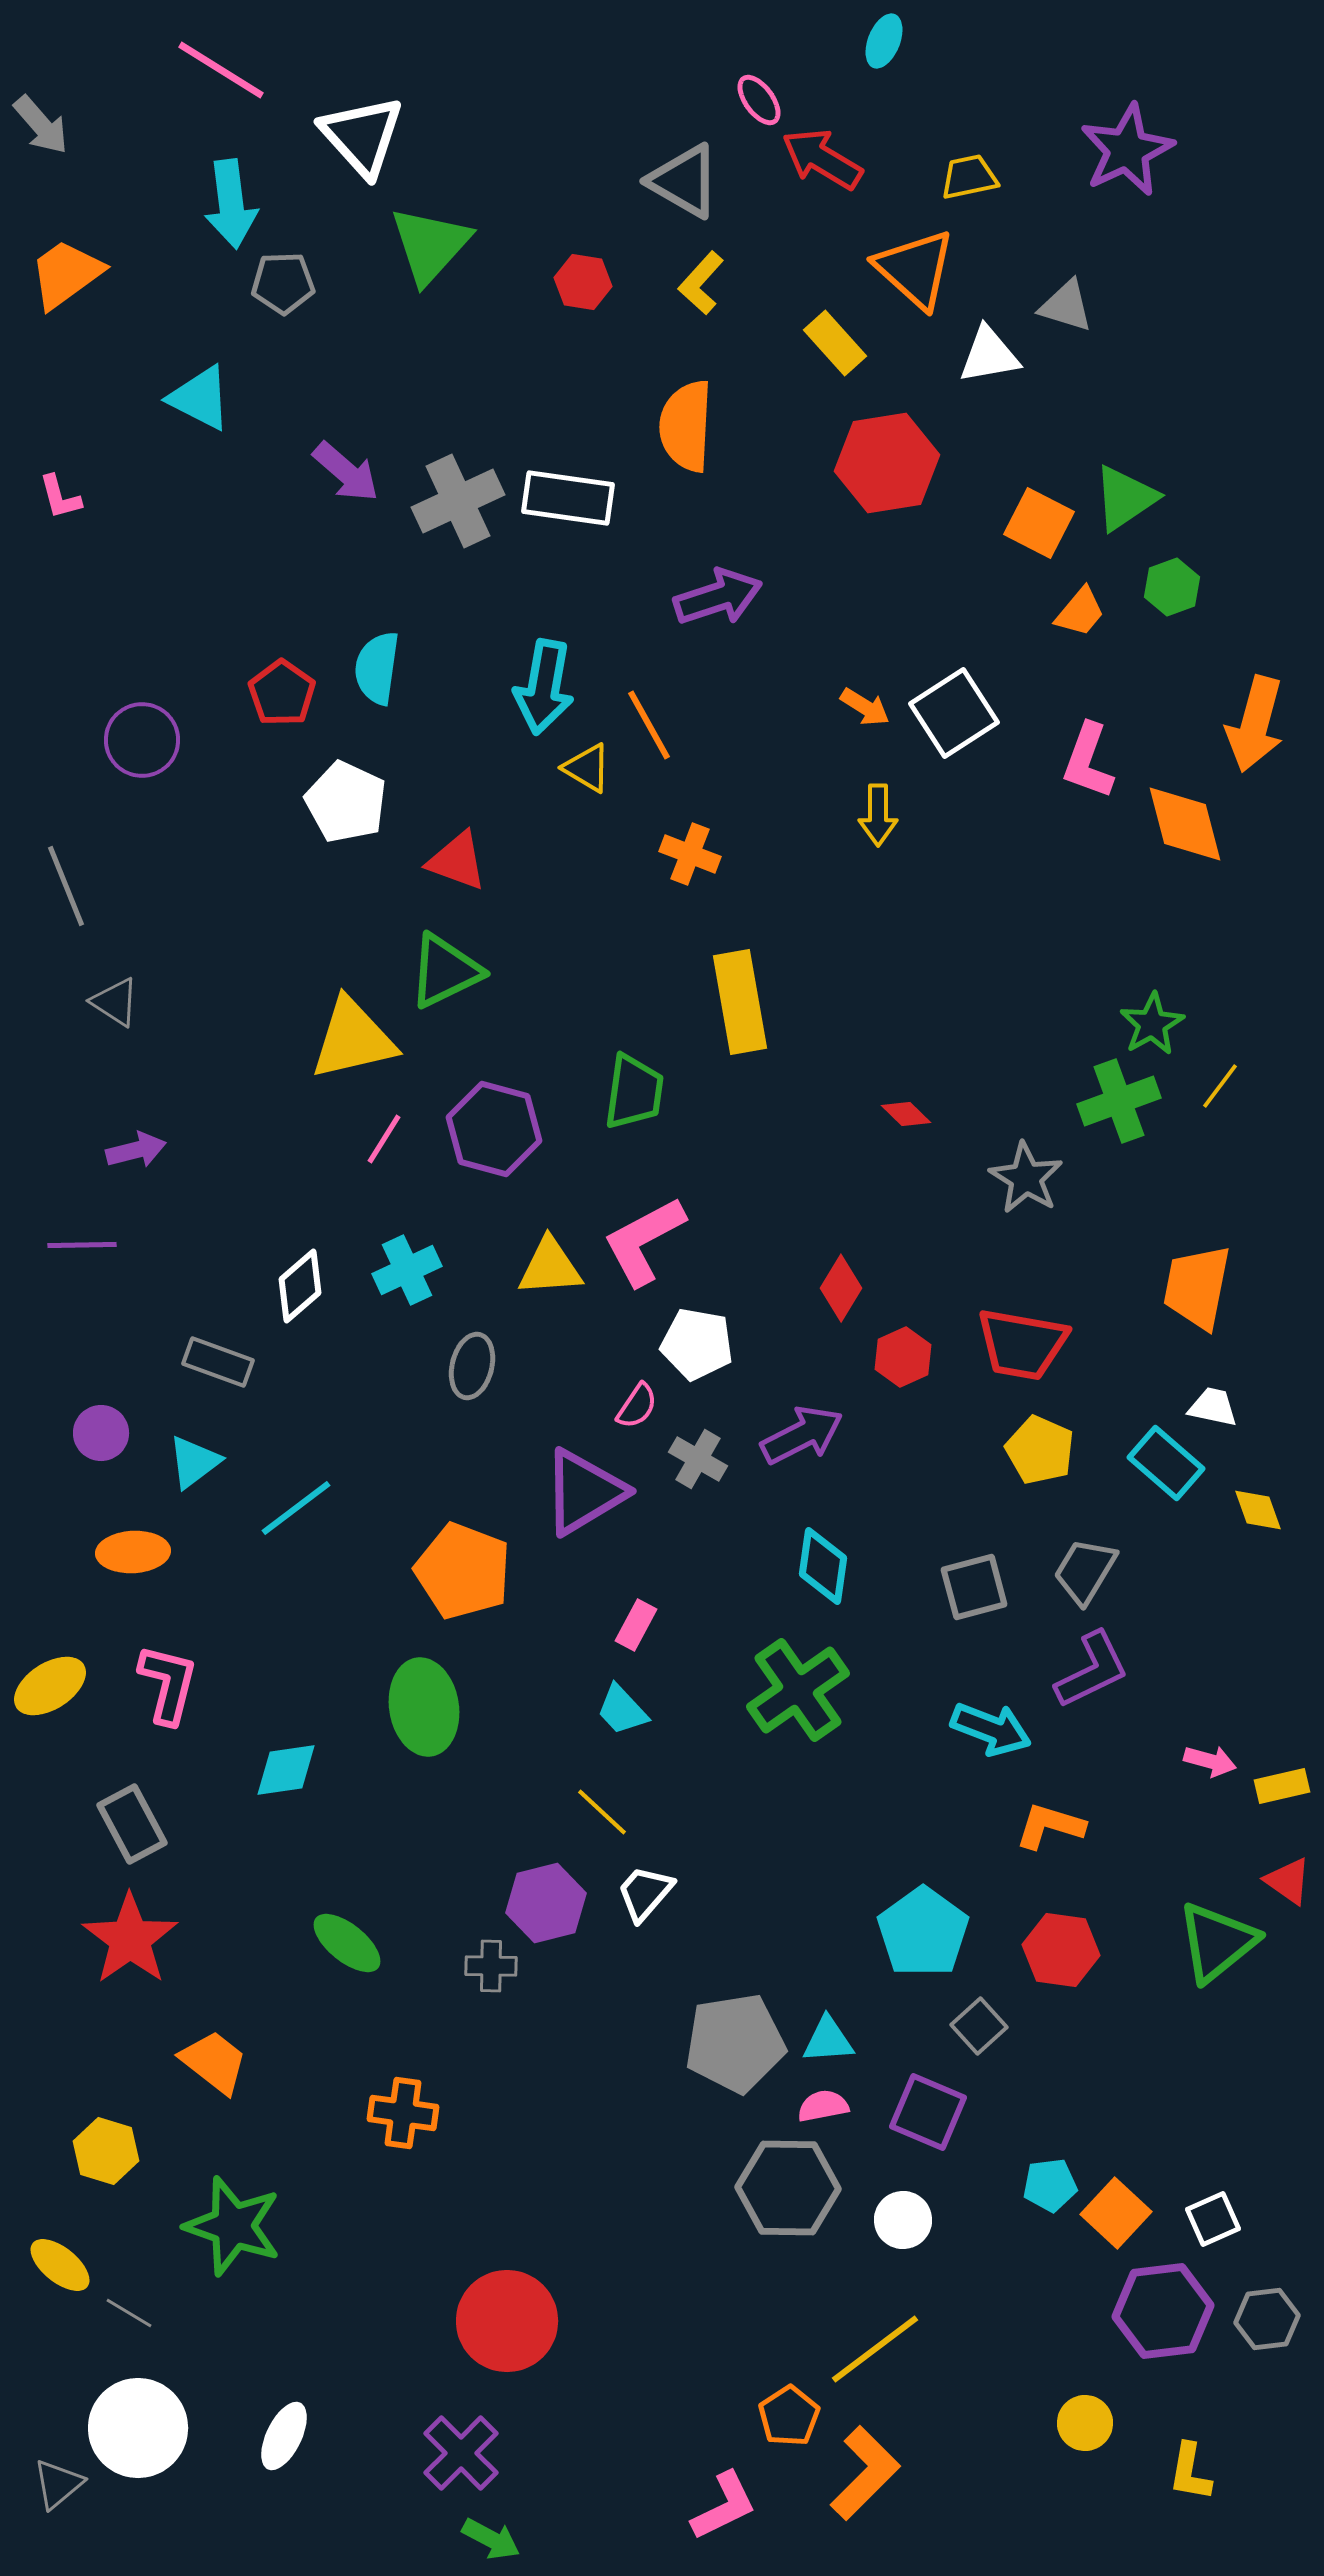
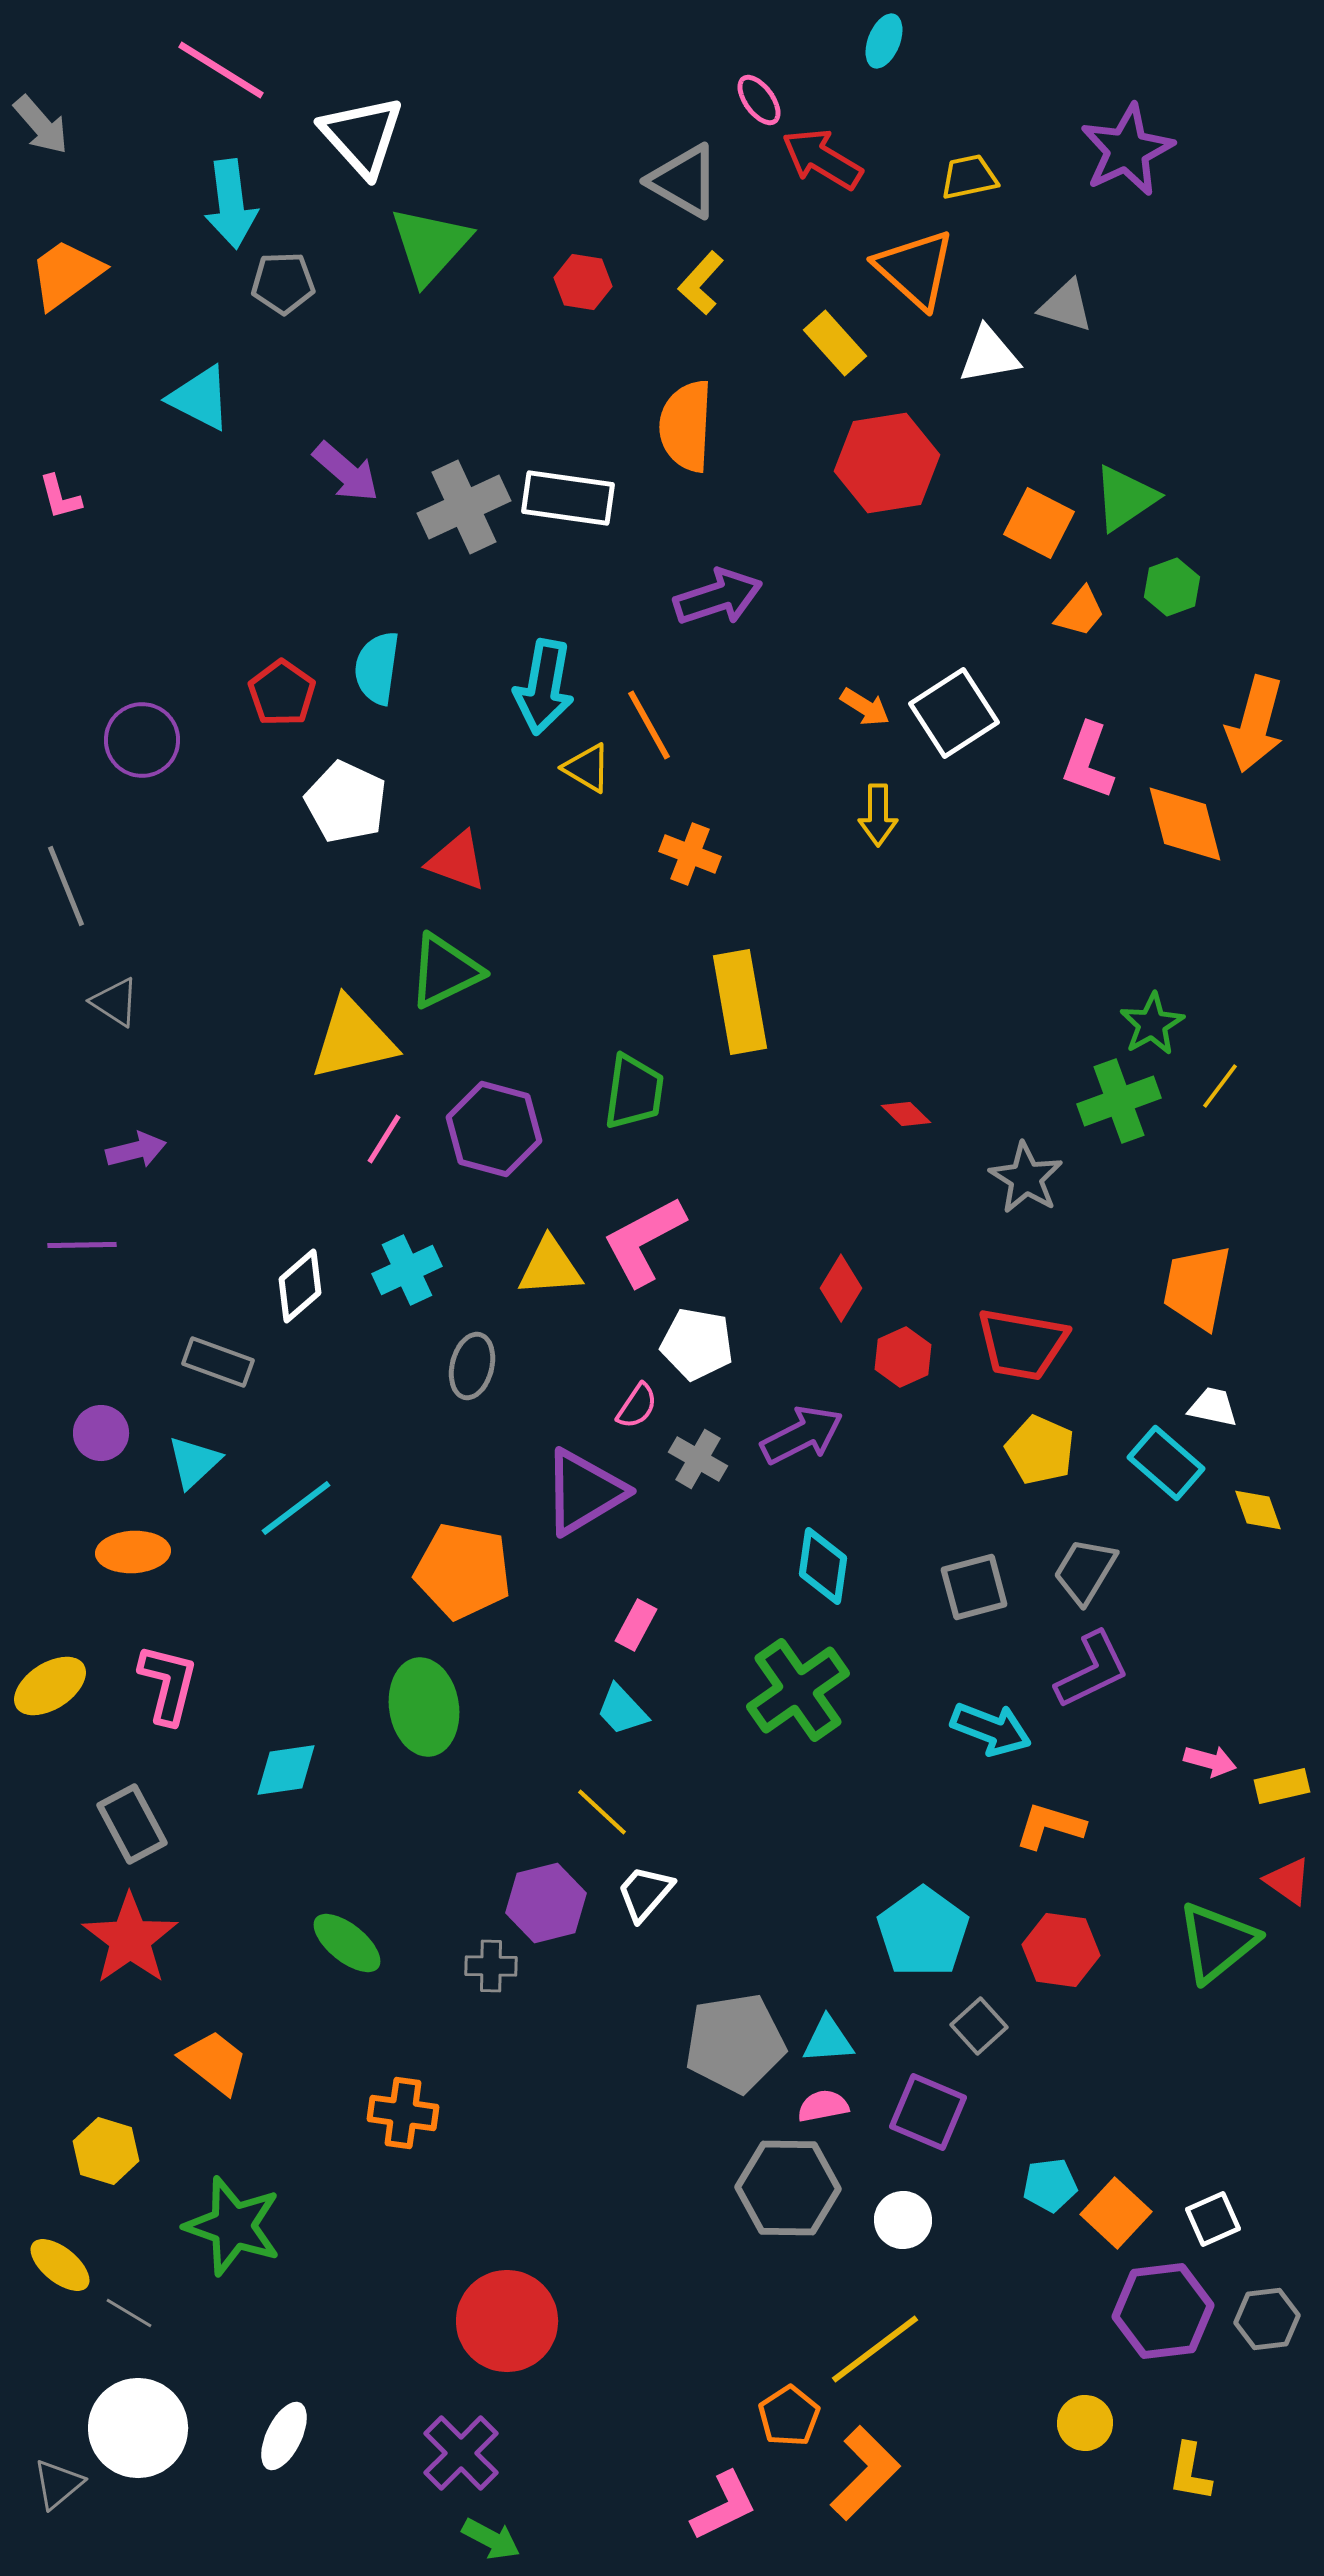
gray cross at (458, 501): moved 6 px right, 6 px down
cyan triangle at (194, 1462): rotated 6 degrees counterclockwise
orange pentagon at (463, 1571): rotated 10 degrees counterclockwise
